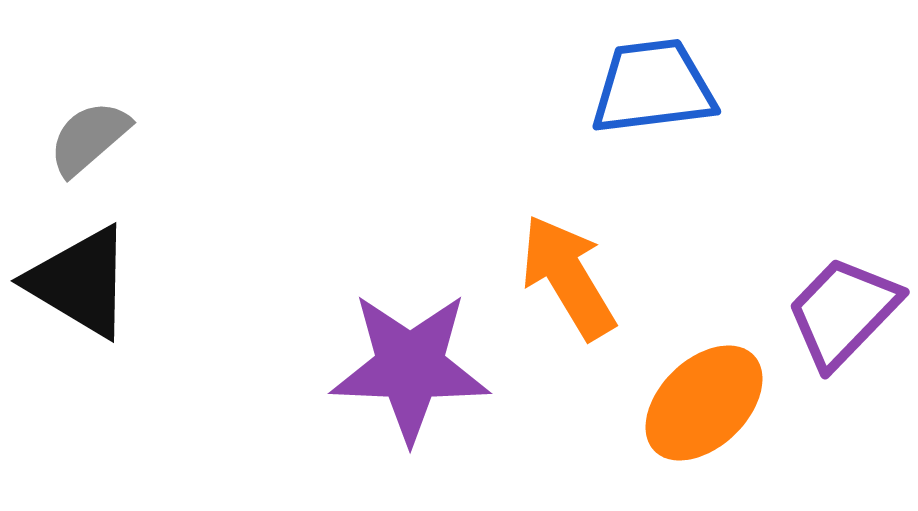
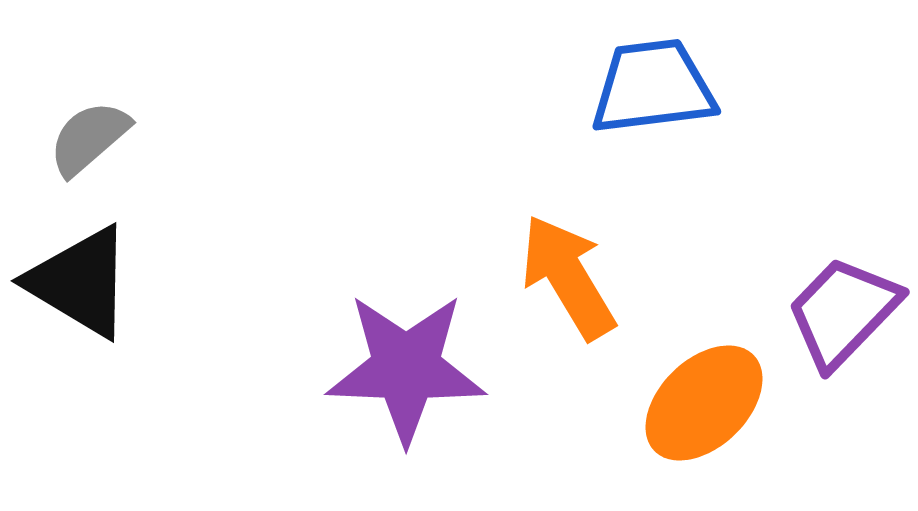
purple star: moved 4 px left, 1 px down
